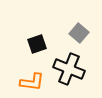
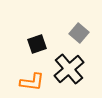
black cross: rotated 28 degrees clockwise
